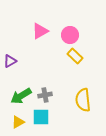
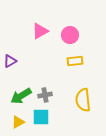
yellow rectangle: moved 5 px down; rotated 49 degrees counterclockwise
